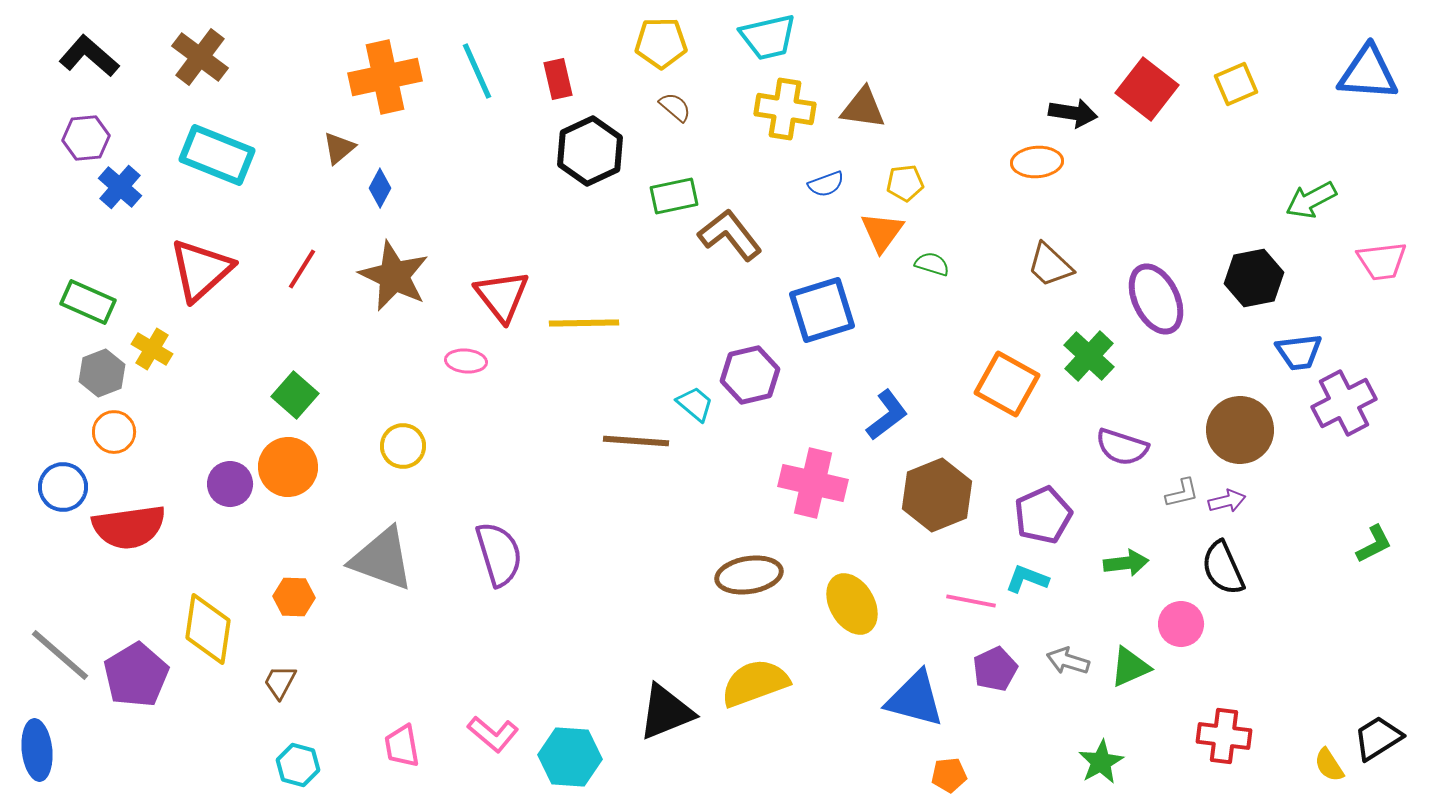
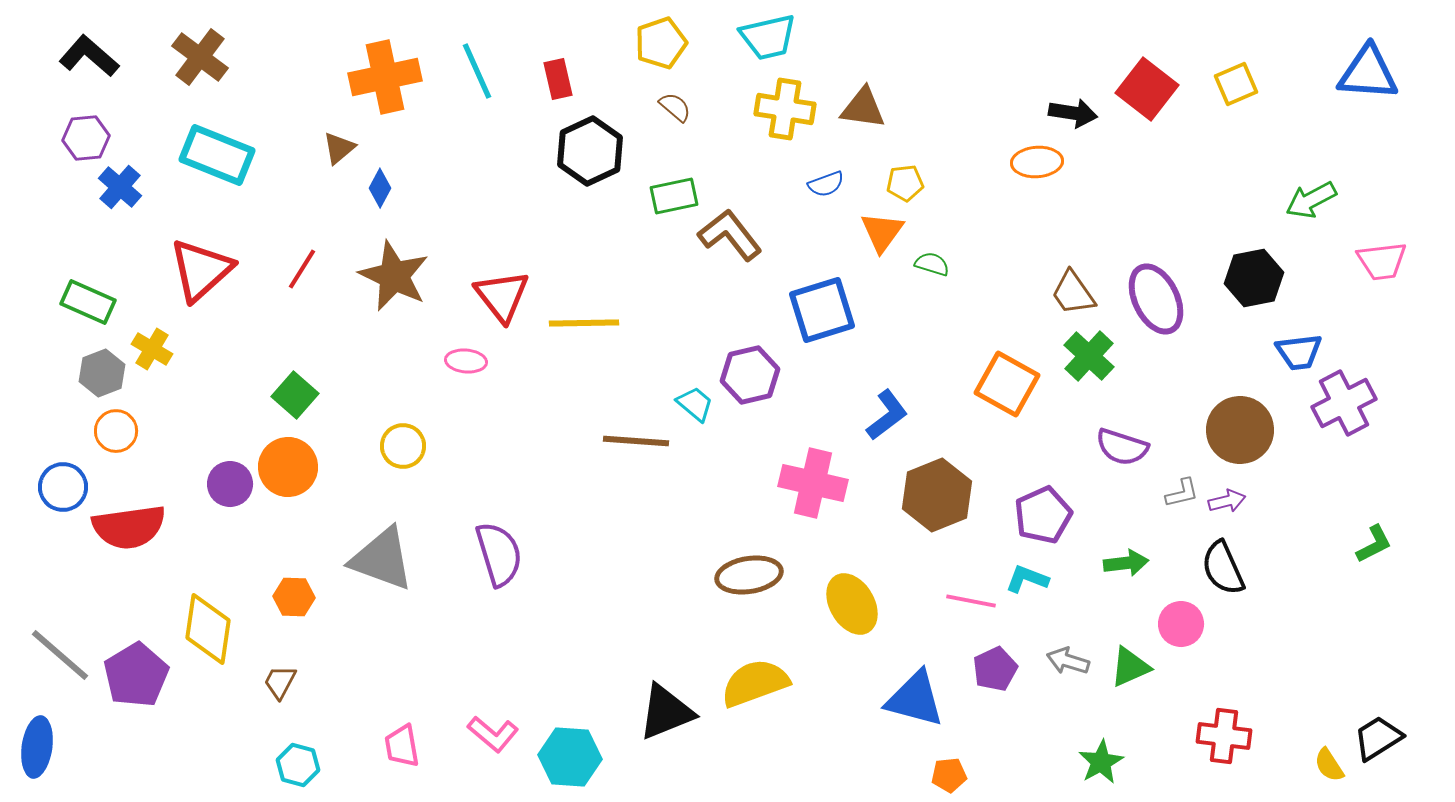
yellow pentagon at (661, 43): rotated 18 degrees counterclockwise
brown trapezoid at (1050, 265): moved 23 px right, 28 px down; rotated 12 degrees clockwise
orange circle at (114, 432): moved 2 px right, 1 px up
blue ellipse at (37, 750): moved 3 px up; rotated 14 degrees clockwise
